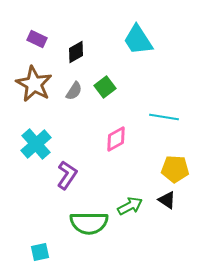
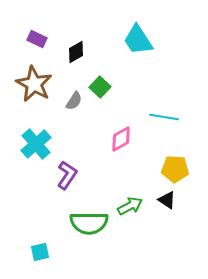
green square: moved 5 px left; rotated 10 degrees counterclockwise
gray semicircle: moved 10 px down
pink diamond: moved 5 px right
